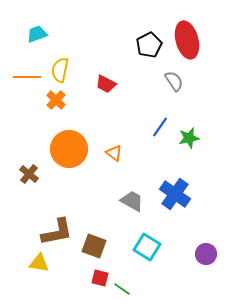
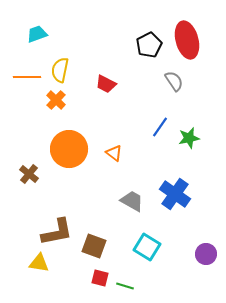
green line: moved 3 px right, 3 px up; rotated 18 degrees counterclockwise
